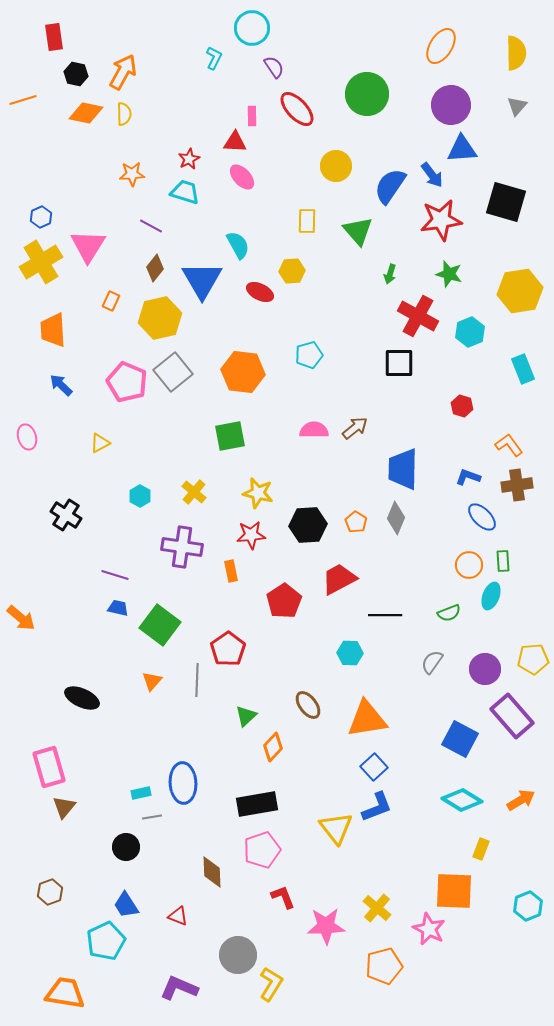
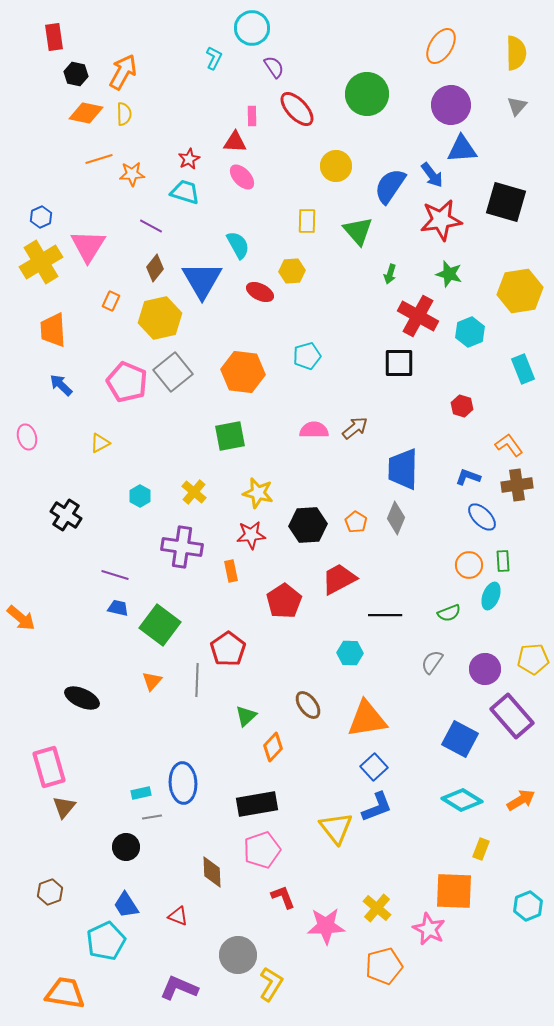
orange line at (23, 100): moved 76 px right, 59 px down
cyan pentagon at (309, 355): moved 2 px left, 1 px down
